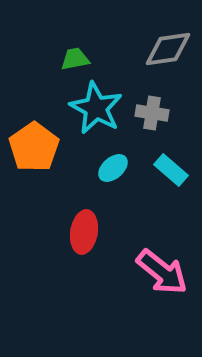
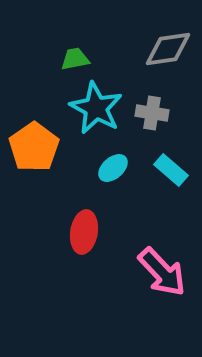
pink arrow: rotated 8 degrees clockwise
